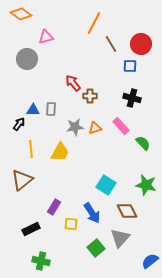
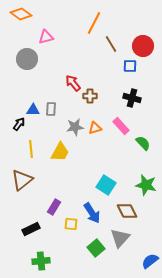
red circle: moved 2 px right, 2 px down
green cross: rotated 18 degrees counterclockwise
